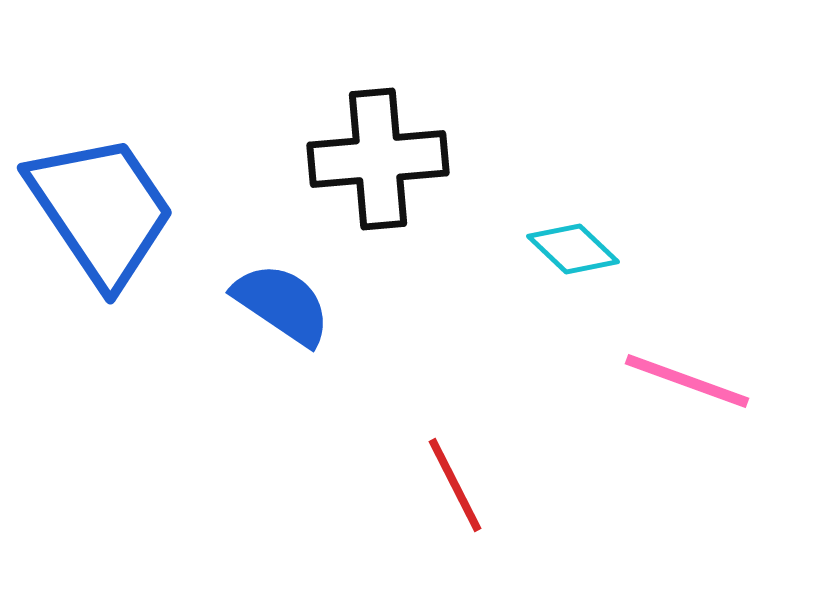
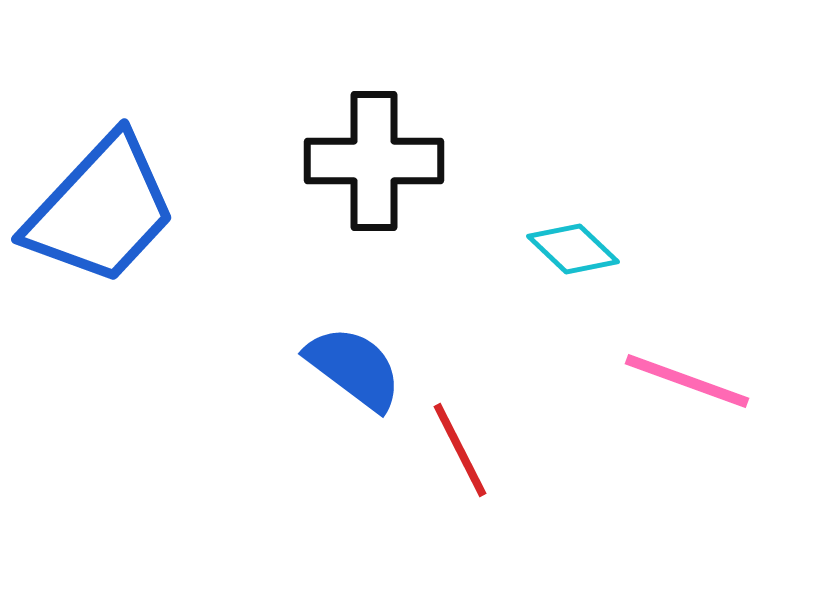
black cross: moved 4 px left, 2 px down; rotated 5 degrees clockwise
blue trapezoid: rotated 77 degrees clockwise
blue semicircle: moved 72 px right, 64 px down; rotated 3 degrees clockwise
red line: moved 5 px right, 35 px up
